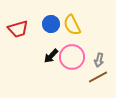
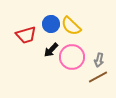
yellow semicircle: moved 1 px left, 1 px down; rotated 20 degrees counterclockwise
red trapezoid: moved 8 px right, 6 px down
black arrow: moved 6 px up
